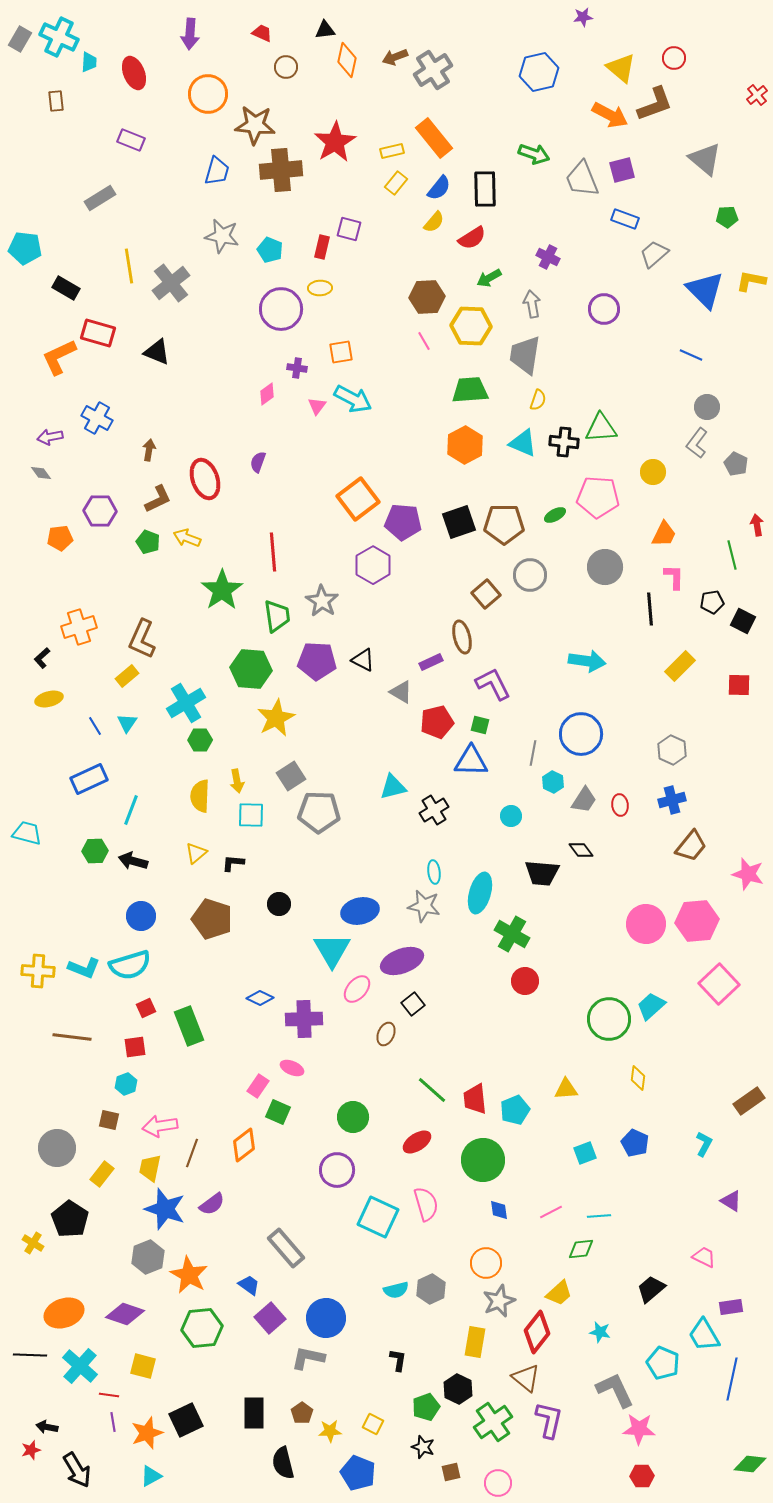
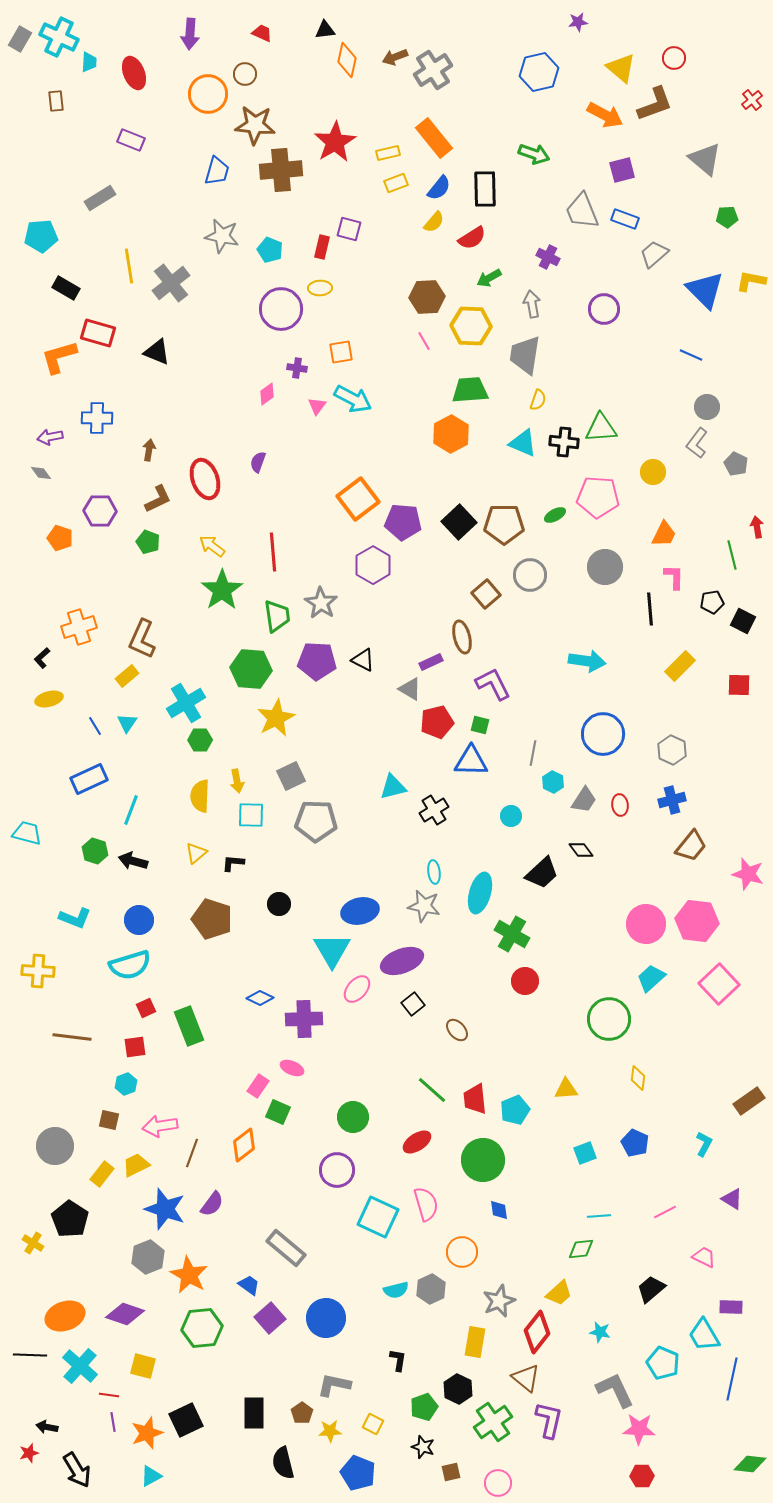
purple star at (583, 17): moved 5 px left, 5 px down
brown circle at (286, 67): moved 41 px left, 7 px down
red cross at (757, 95): moved 5 px left, 5 px down
orange arrow at (610, 115): moved 5 px left
yellow rectangle at (392, 151): moved 4 px left, 2 px down
gray trapezoid at (582, 179): moved 32 px down
yellow rectangle at (396, 183): rotated 30 degrees clockwise
cyan pentagon at (25, 248): moved 16 px right, 12 px up; rotated 12 degrees counterclockwise
orange L-shape at (59, 357): rotated 9 degrees clockwise
blue cross at (97, 418): rotated 28 degrees counterclockwise
orange hexagon at (465, 445): moved 14 px left, 11 px up
black square at (459, 522): rotated 24 degrees counterclockwise
red arrow at (757, 525): moved 2 px down
orange pentagon at (60, 538): rotated 25 degrees clockwise
yellow arrow at (187, 538): moved 25 px right, 8 px down; rotated 16 degrees clockwise
gray star at (322, 601): moved 1 px left, 2 px down
gray triangle at (401, 692): moved 9 px right, 3 px up
blue circle at (581, 734): moved 22 px right
gray square at (291, 776): rotated 8 degrees clockwise
gray pentagon at (319, 812): moved 3 px left, 9 px down
green hexagon at (95, 851): rotated 20 degrees clockwise
black trapezoid at (542, 873): rotated 48 degrees counterclockwise
blue circle at (141, 916): moved 2 px left, 4 px down
pink hexagon at (697, 921): rotated 12 degrees clockwise
cyan L-shape at (84, 968): moved 9 px left, 50 px up
cyan trapezoid at (651, 1006): moved 28 px up
brown ellipse at (386, 1034): moved 71 px right, 4 px up; rotated 65 degrees counterclockwise
gray circle at (57, 1148): moved 2 px left, 2 px up
yellow trapezoid at (150, 1168): moved 14 px left, 3 px up; rotated 52 degrees clockwise
purple triangle at (731, 1201): moved 1 px right, 2 px up
purple semicircle at (212, 1204): rotated 16 degrees counterclockwise
pink line at (551, 1212): moved 114 px right
gray rectangle at (286, 1248): rotated 9 degrees counterclockwise
orange circle at (486, 1263): moved 24 px left, 11 px up
purple rectangle at (731, 1307): rotated 10 degrees clockwise
orange ellipse at (64, 1313): moved 1 px right, 3 px down
gray L-shape at (308, 1358): moved 26 px right, 27 px down
green pentagon at (426, 1407): moved 2 px left
red star at (31, 1450): moved 2 px left, 3 px down
